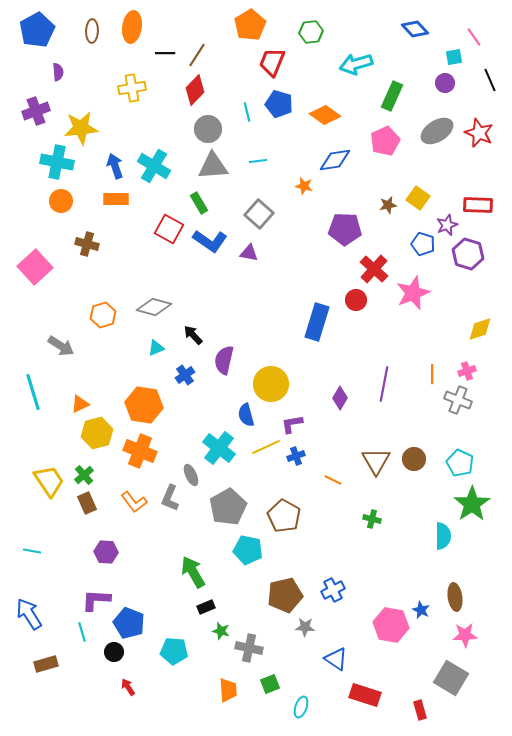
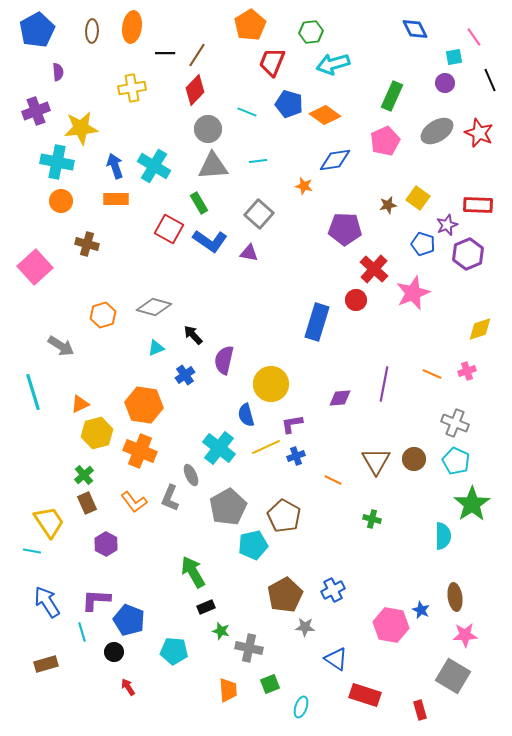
blue diamond at (415, 29): rotated 16 degrees clockwise
cyan arrow at (356, 64): moved 23 px left
blue pentagon at (279, 104): moved 10 px right
cyan line at (247, 112): rotated 54 degrees counterclockwise
purple hexagon at (468, 254): rotated 20 degrees clockwise
orange line at (432, 374): rotated 66 degrees counterclockwise
purple diamond at (340, 398): rotated 55 degrees clockwise
gray cross at (458, 400): moved 3 px left, 23 px down
cyan pentagon at (460, 463): moved 4 px left, 2 px up
yellow trapezoid at (49, 481): moved 41 px down
cyan pentagon at (248, 550): moved 5 px right, 5 px up; rotated 24 degrees counterclockwise
purple hexagon at (106, 552): moved 8 px up; rotated 25 degrees clockwise
brown pentagon at (285, 595): rotated 16 degrees counterclockwise
blue arrow at (29, 614): moved 18 px right, 12 px up
blue pentagon at (129, 623): moved 3 px up
gray square at (451, 678): moved 2 px right, 2 px up
